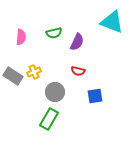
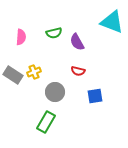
purple semicircle: rotated 126 degrees clockwise
gray rectangle: moved 1 px up
green rectangle: moved 3 px left, 3 px down
